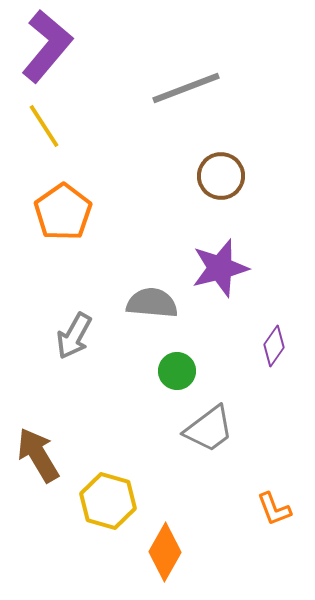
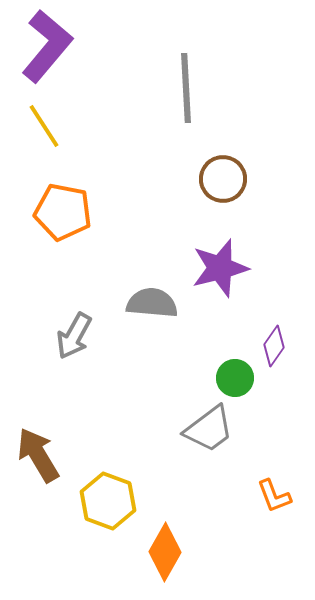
gray line: rotated 72 degrees counterclockwise
brown circle: moved 2 px right, 3 px down
orange pentagon: rotated 26 degrees counterclockwise
green circle: moved 58 px right, 7 px down
yellow hexagon: rotated 4 degrees clockwise
orange L-shape: moved 13 px up
